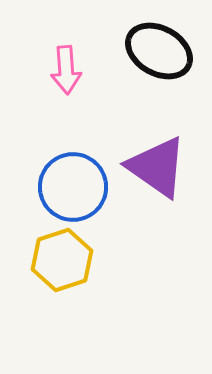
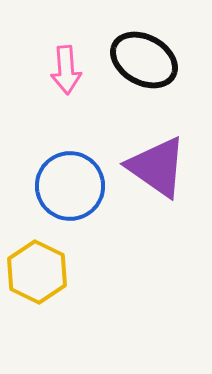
black ellipse: moved 15 px left, 9 px down
blue circle: moved 3 px left, 1 px up
yellow hexagon: moved 25 px left, 12 px down; rotated 16 degrees counterclockwise
